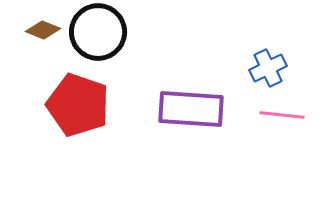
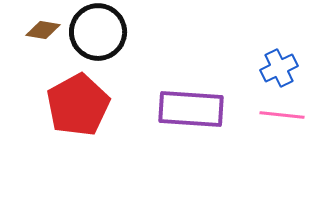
brown diamond: rotated 12 degrees counterclockwise
blue cross: moved 11 px right
red pentagon: rotated 24 degrees clockwise
